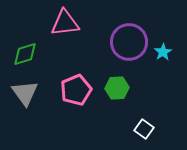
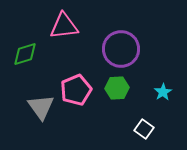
pink triangle: moved 1 px left, 3 px down
purple circle: moved 8 px left, 7 px down
cyan star: moved 40 px down
gray triangle: moved 16 px right, 14 px down
